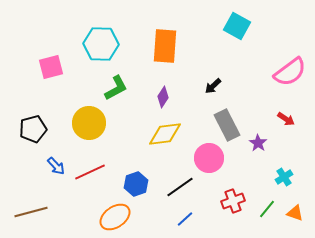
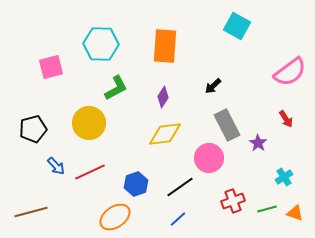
red arrow: rotated 24 degrees clockwise
green line: rotated 36 degrees clockwise
blue line: moved 7 px left
